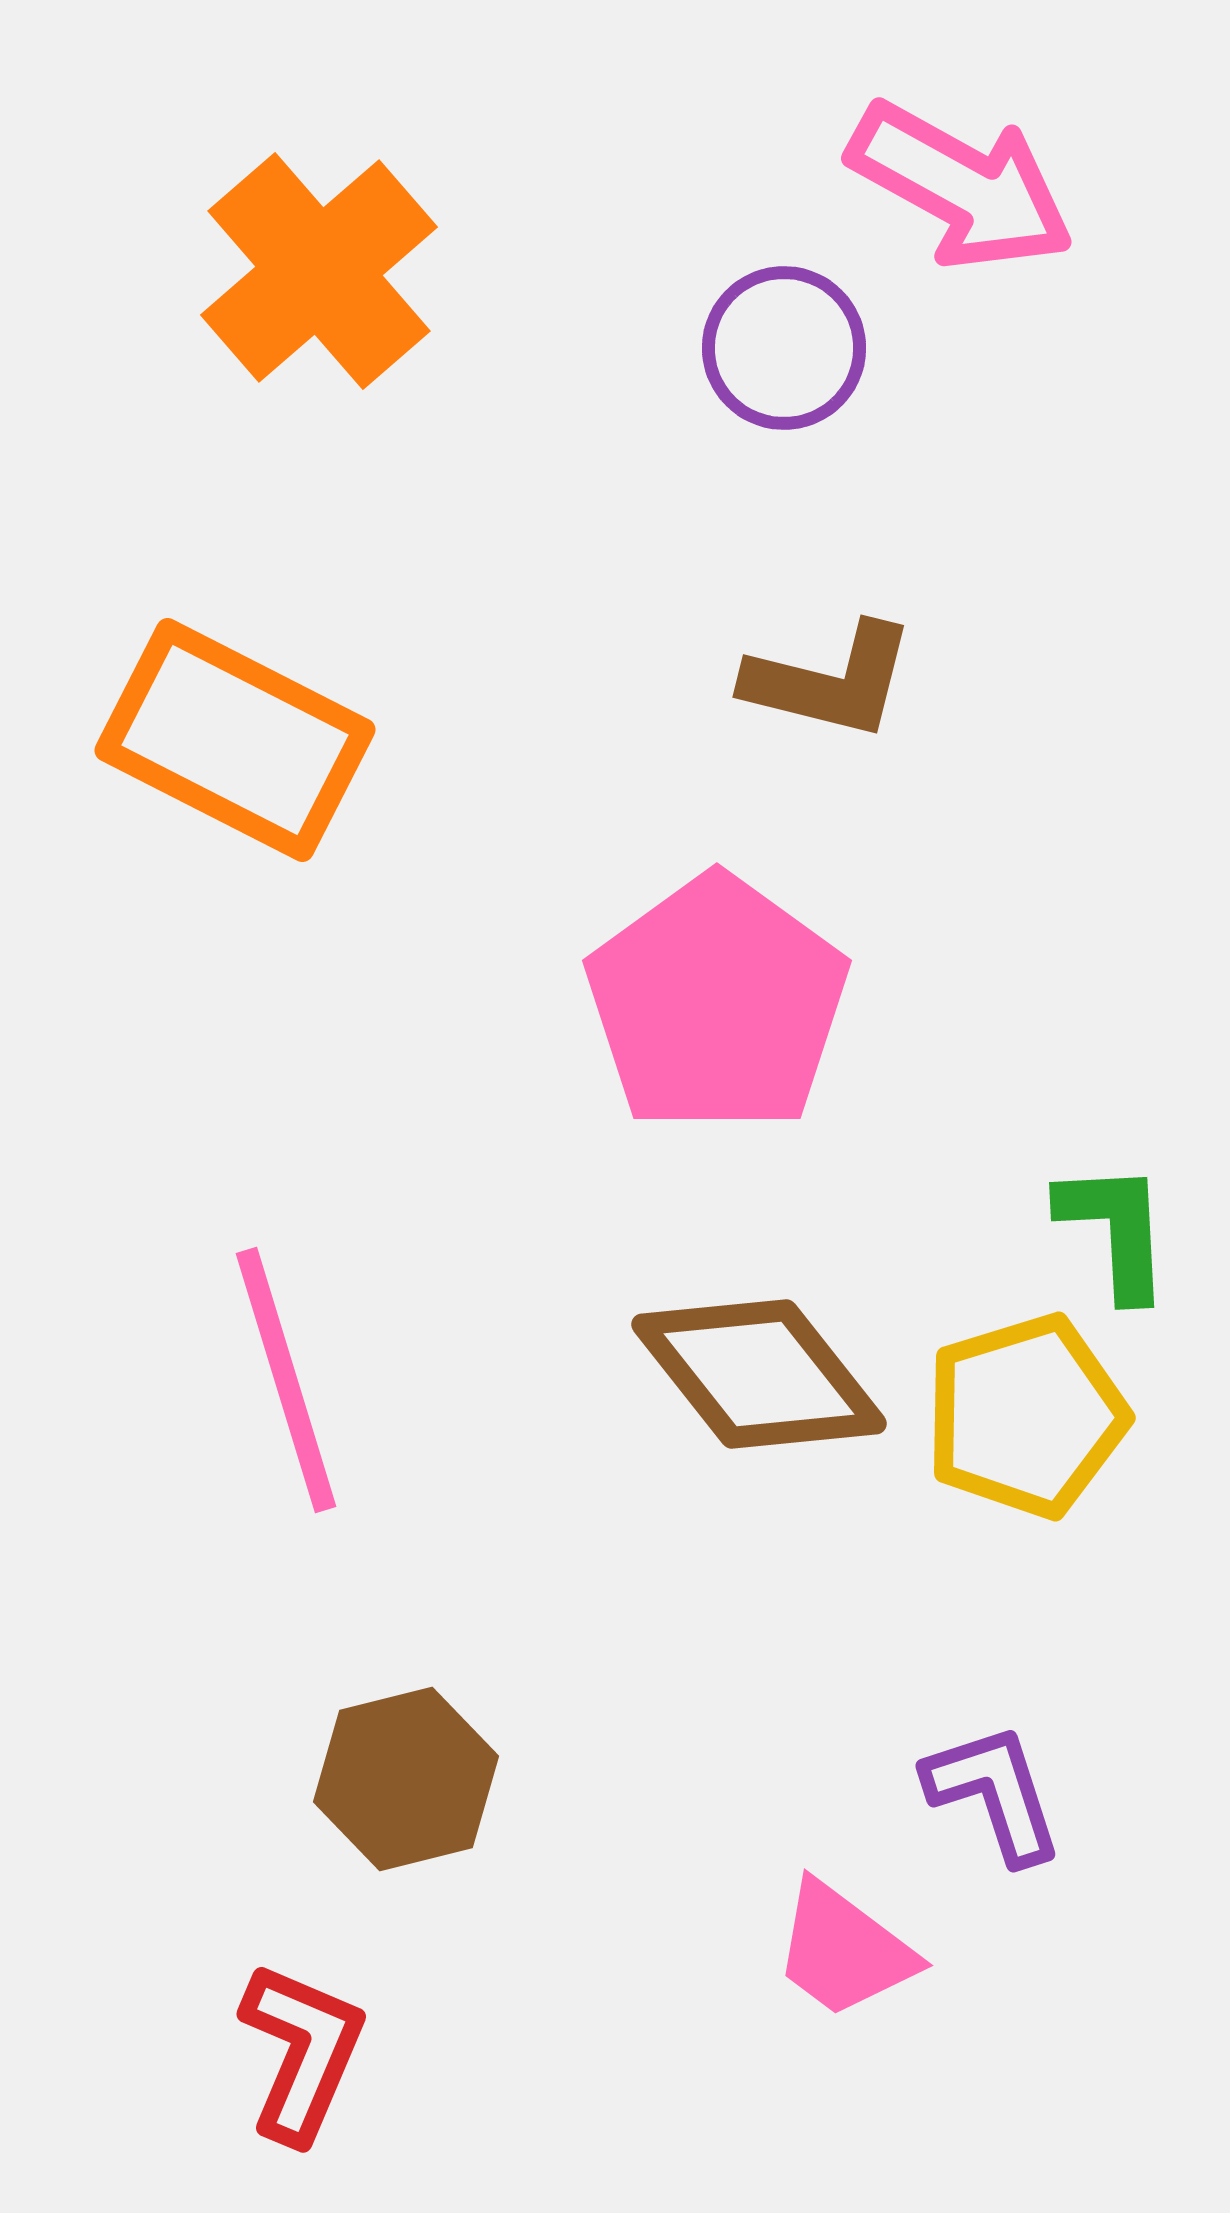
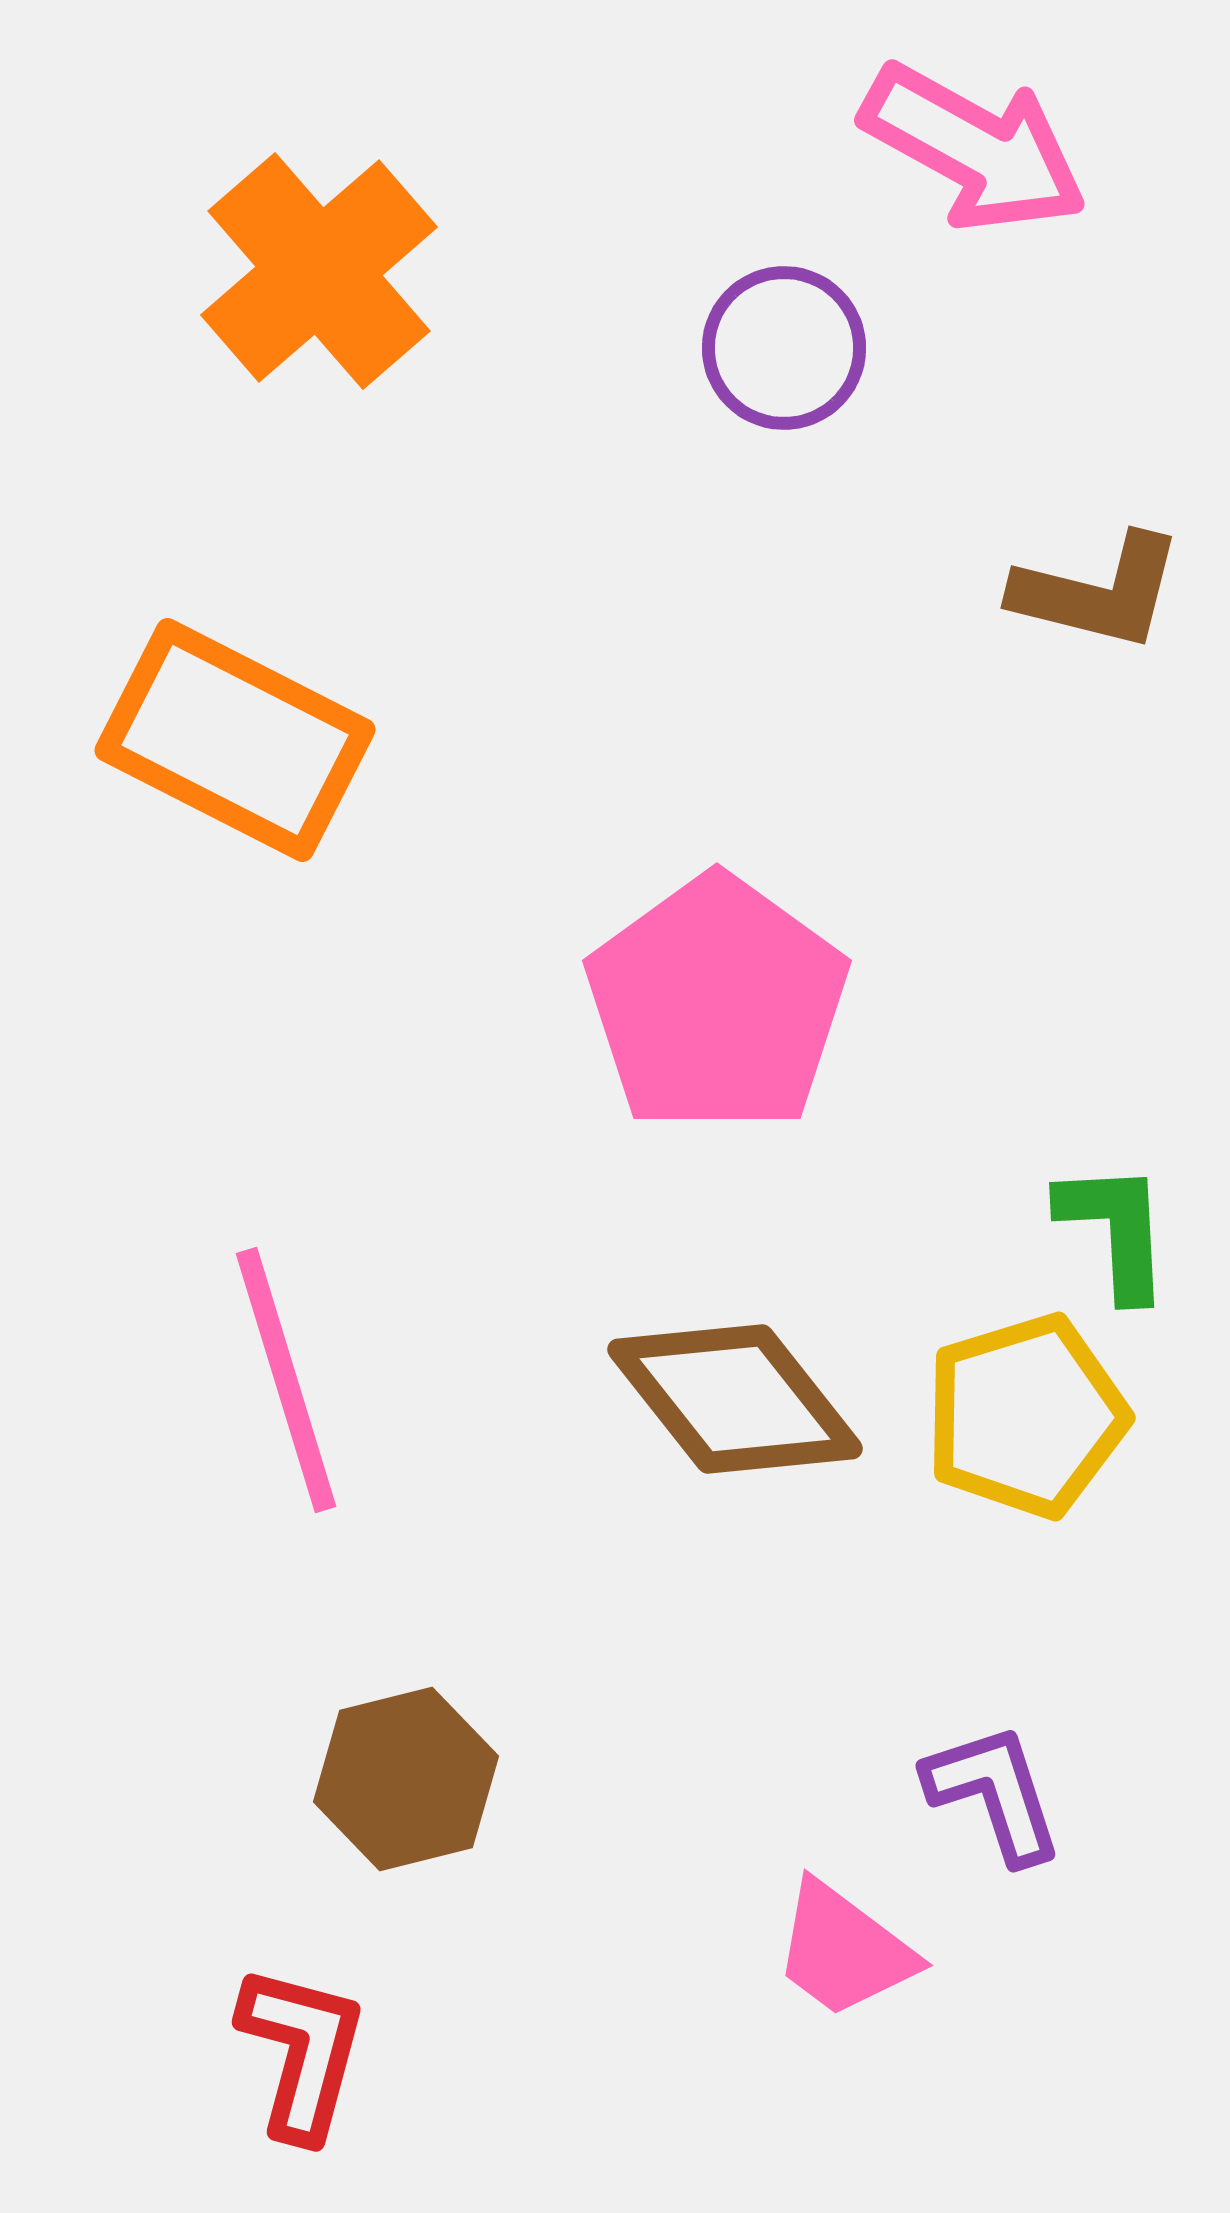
pink arrow: moved 13 px right, 38 px up
brown L-shape: moved 268 px right, 89 px up
brown diamond: moved 24 px left, 25 px down
red L-shape: rotated 8 degrees counterclockwise
